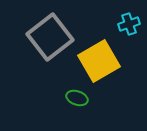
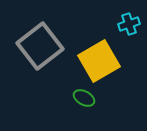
gray square: moved 10 px left, 9 px down
green ellipse: moved 7 px right; rotated 10 degrees clockwise
